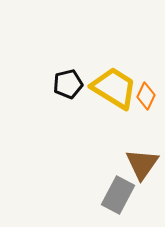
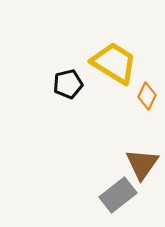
yellow trapezoid: moved 25 px up
orange diamond: moved 1 px right
gray rectangle: rotated 24 degrees clockwise
